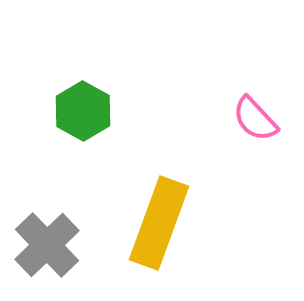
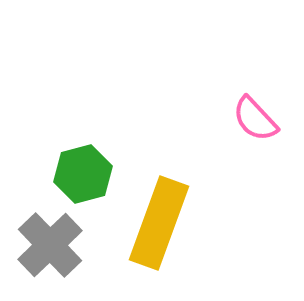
green hexagon: moved 63 px down; rotated 16 degrees clockwise
gray cross: moved 3 px right
